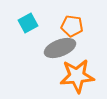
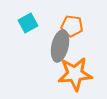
gray ellipse: moved 2 px up; rotated 56 degrees counterclockwise
orange star: moved 2 px left, 2 px up
